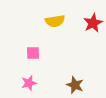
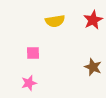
red star: moved 3 px up
brown star: moved 18 px right, 18 px up
